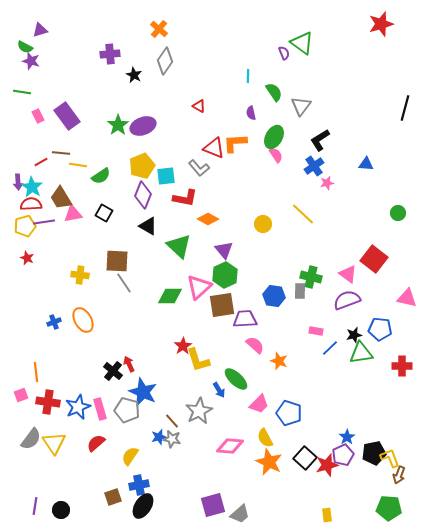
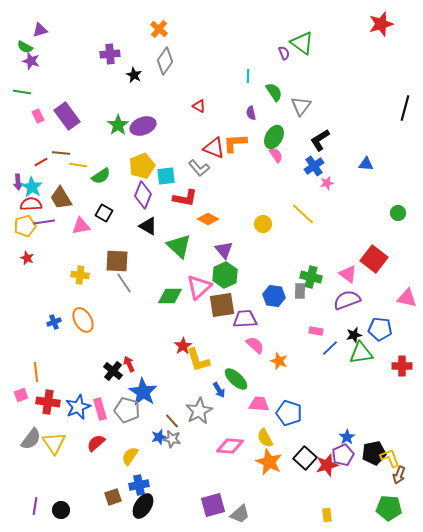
pink triangle at (73, 214): moved 8 px right, 12 px down
blue star at (143, 392): rotated 8 degrees clockwise
pink trapezoid at (259, 404): rotated 130 degrees counterclockwise
